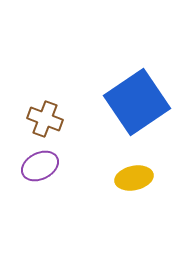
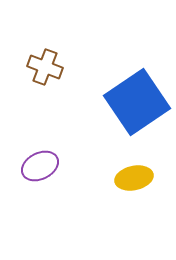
brown cross: moved 52 px up
